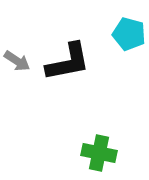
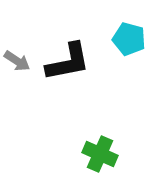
cyan pentagon: moved 5 px down
green cross: moved 1 px right, 1 px down; rotated 12 degrees clockwise
